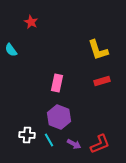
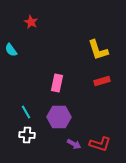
purple hexagon: rotated 20 degrees counterclockwise
cyan line: moved 23 px left, 28 px up
red L-shape: rotated 40 degrees clockwise
